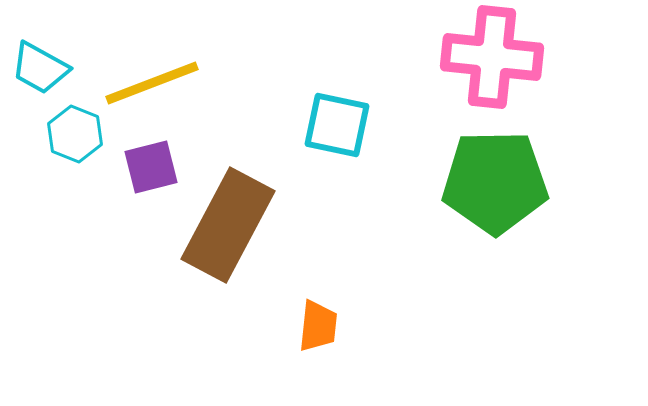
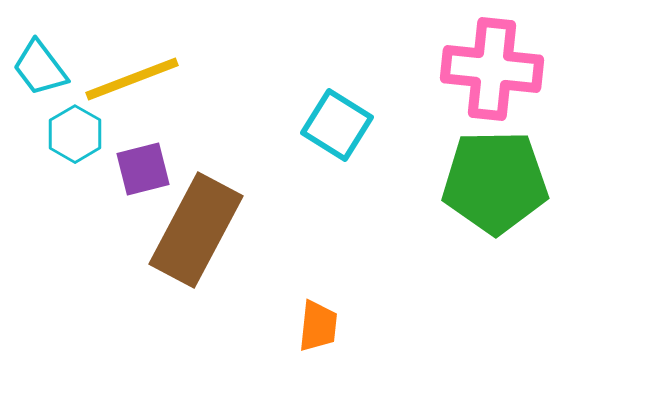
pink cross: moved 12 px down
cyan trapezoid: rotated 24 degrees clockwise
yellow line: moved 20 px left, 4 px up
cyan square: rotated 20 degrees clockwise
cyan hexagon: rotated 8 degrees clockwise
purple square: moved 8 px left, 2 px down
brown rectangle: moved 32 px left, 5 px down
